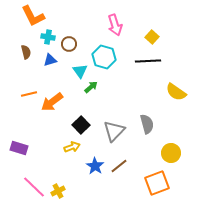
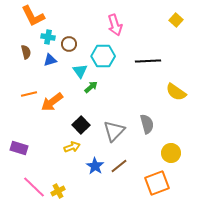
yellow square: moved 24 px right, 17 px up
cyan hexagon: moved 1 px left, 1 px up; rotated 15 degrees counterclockwise
